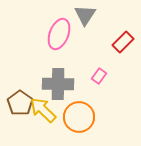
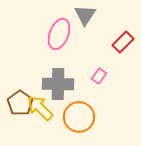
yellow arrow: moved 3 px left, 2 px up
